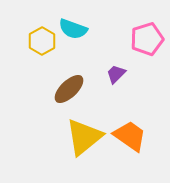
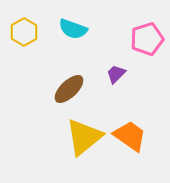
yellow hexagon: moved 18 px left, 9 px up
